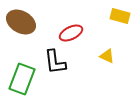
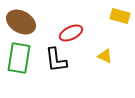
yellow triangle: moved 2 px left
black L-shape: moved 1 px right, 2 px up
green rectangle: moved 3 px left, 21 px up; rotated 12 degrees counterclockwise
